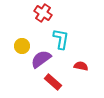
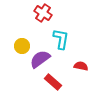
purple semicircle: moved 1 px left
